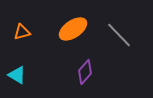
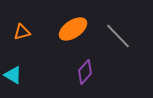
gray line: moved 1 px left, 1 px down
cyan triangle: moved 4 px left
